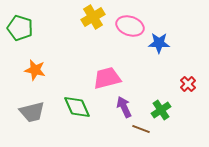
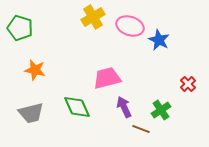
blue star: moved 3 px up; rotated 25 degrees clockwise
gray trapezoid: moved 1 px left, 1 px down
